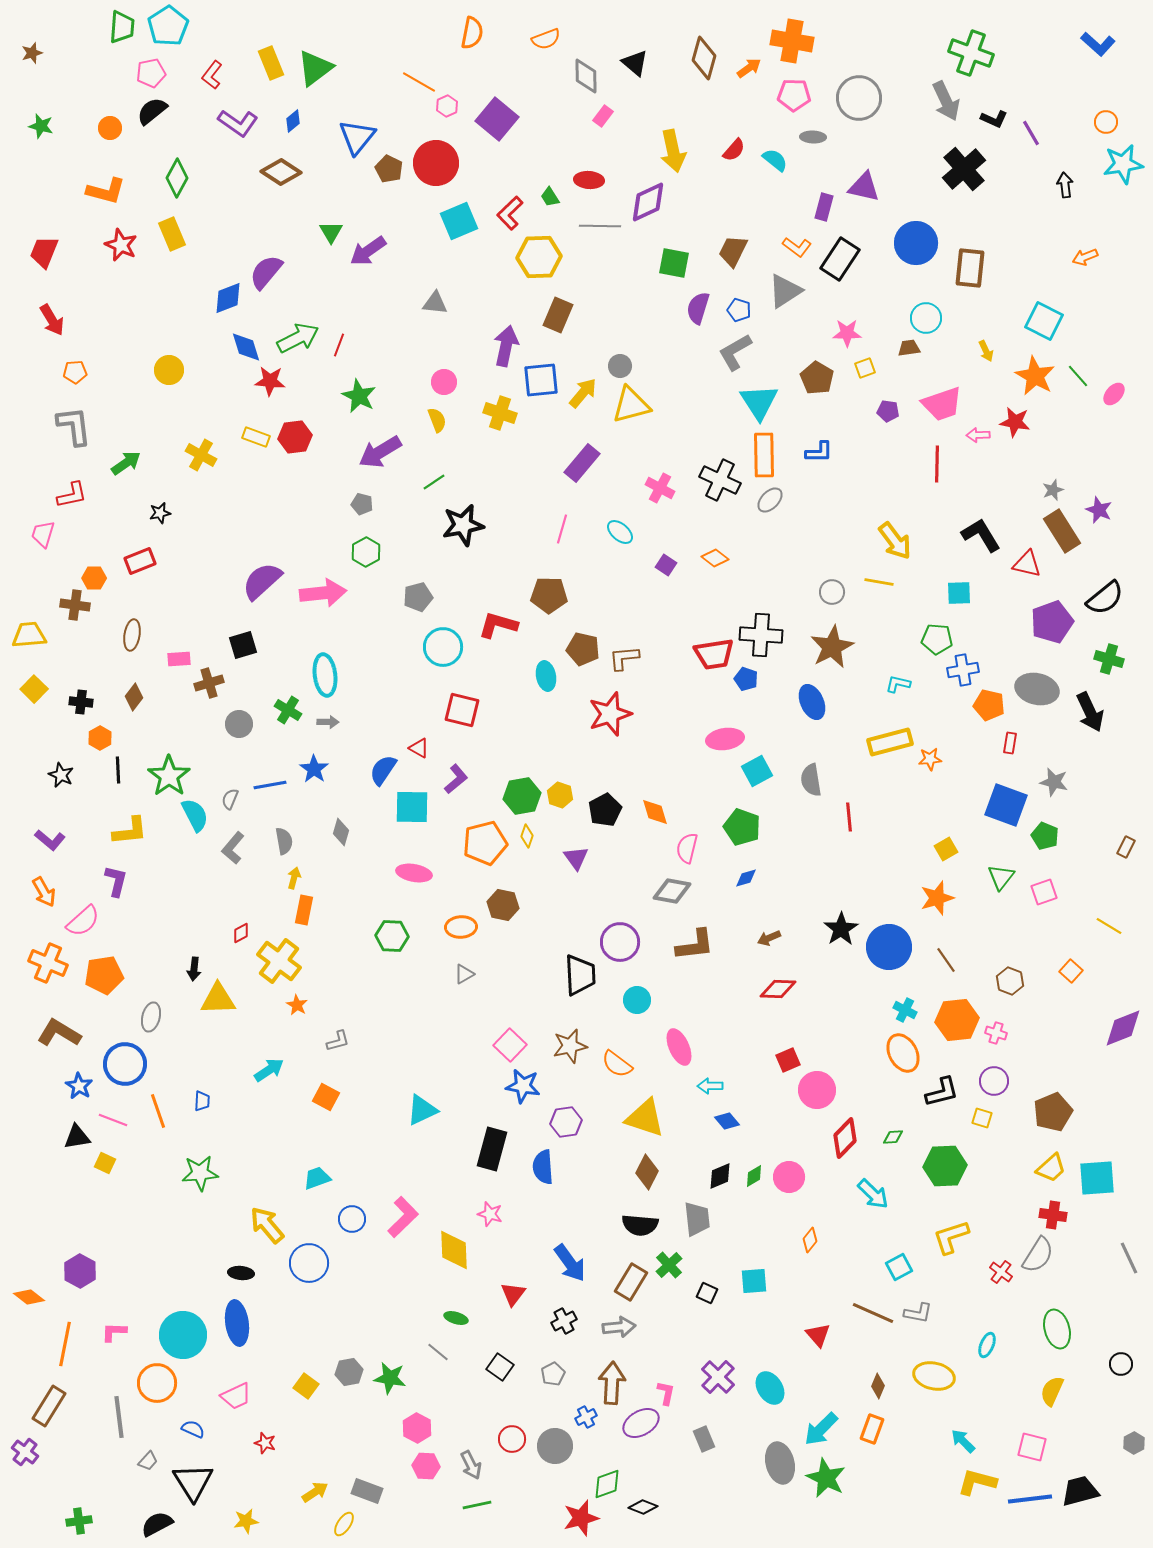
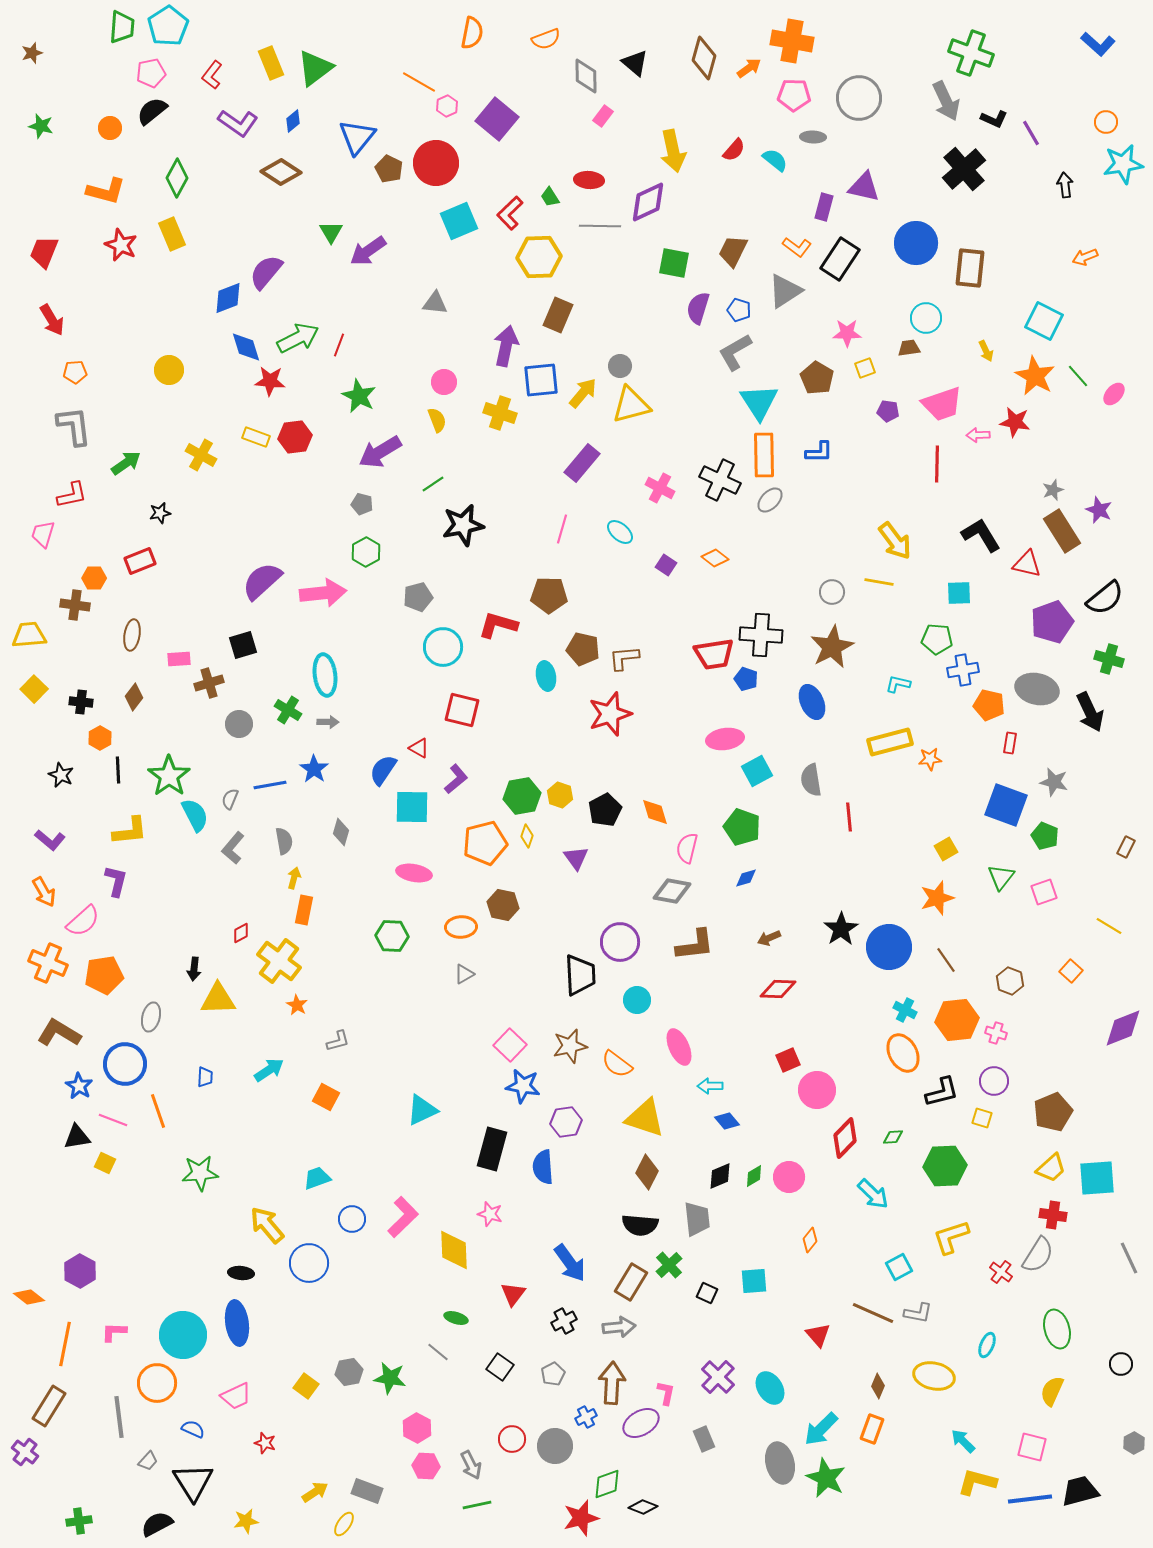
green line at (434, 482): moved 1 px left, 2 px down
blue trapezoid at (202, 1101): moved 3 px right, 24 px up
